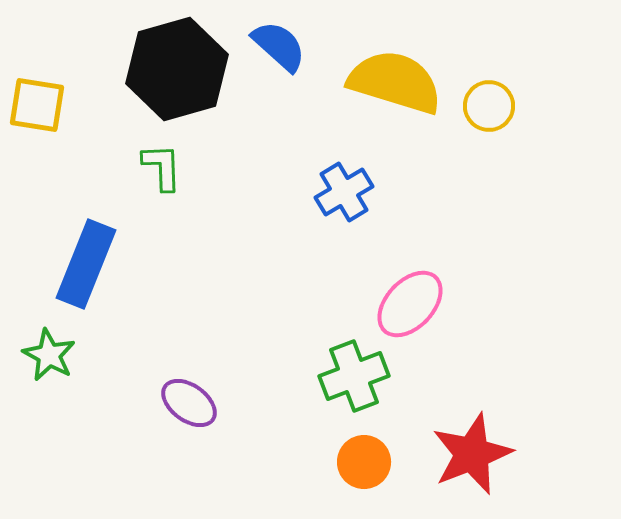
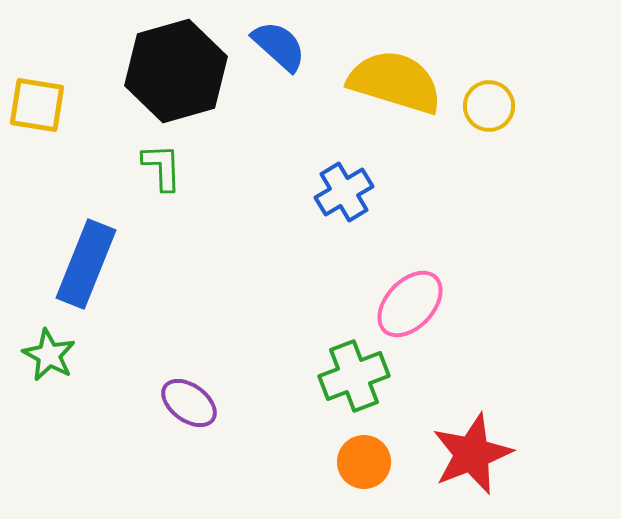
black hexagon: moved 1 px left, 2 px down
